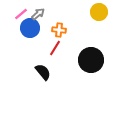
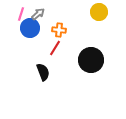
pink line: rotated 32 degrees counterclockwise
black semicircle: rotated 18 degrees clockwise
